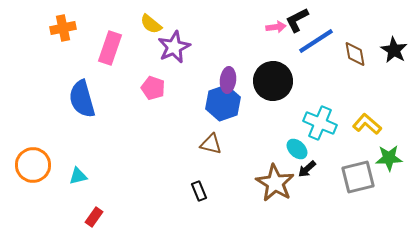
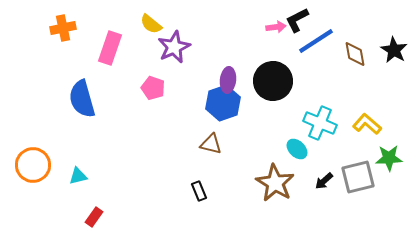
black arrow: moved 17 px right, 12 px down
